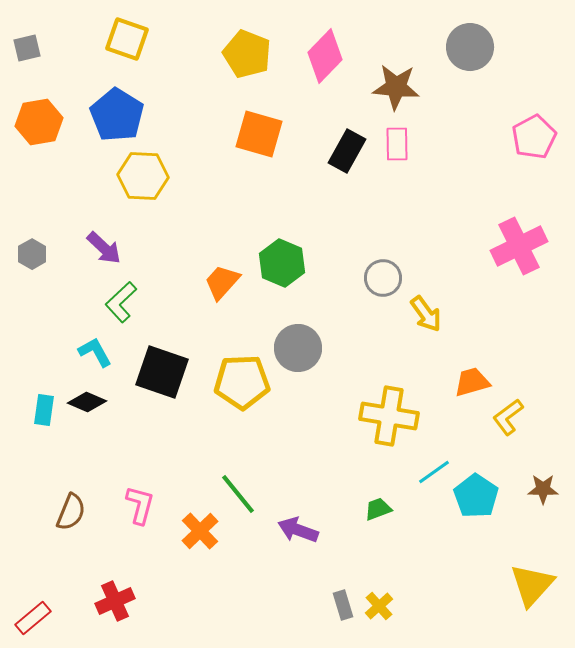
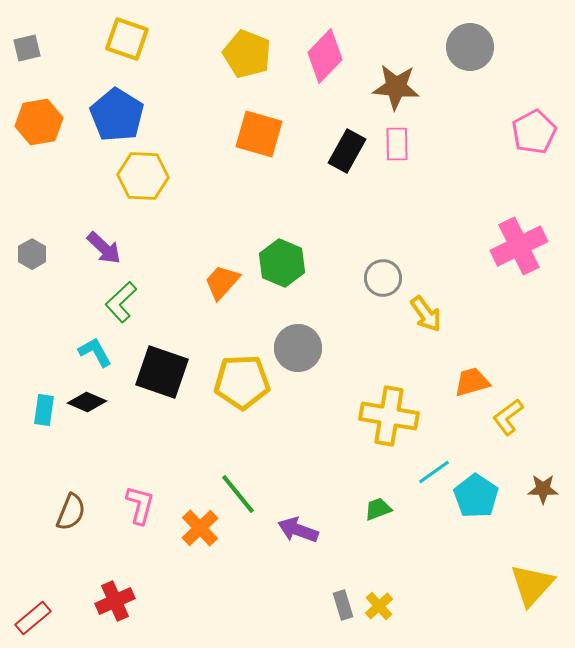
pink pentagon at (534, 137): moved 5 px up
orange cross at (200, 531): moved 3 px up
